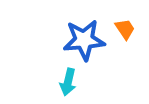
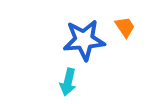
orange trapezoid: moved 2 px up
